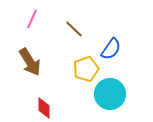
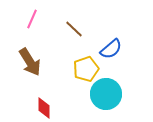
blue semicircle: rotated 15 degrees clockwise
cyan circle: moved 4 px left
